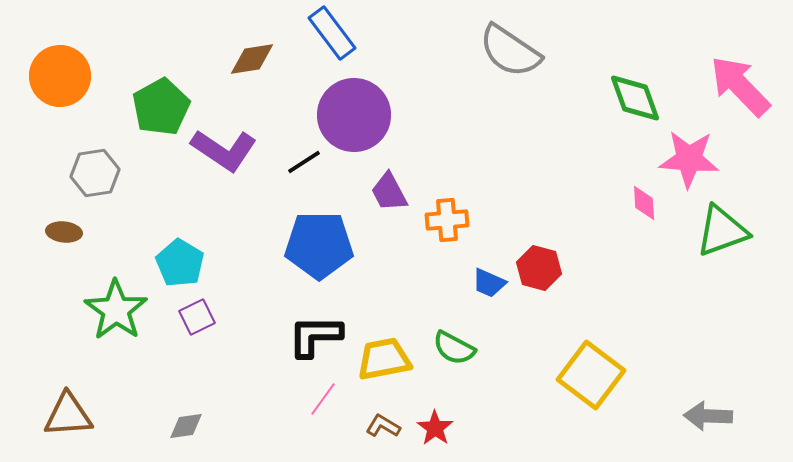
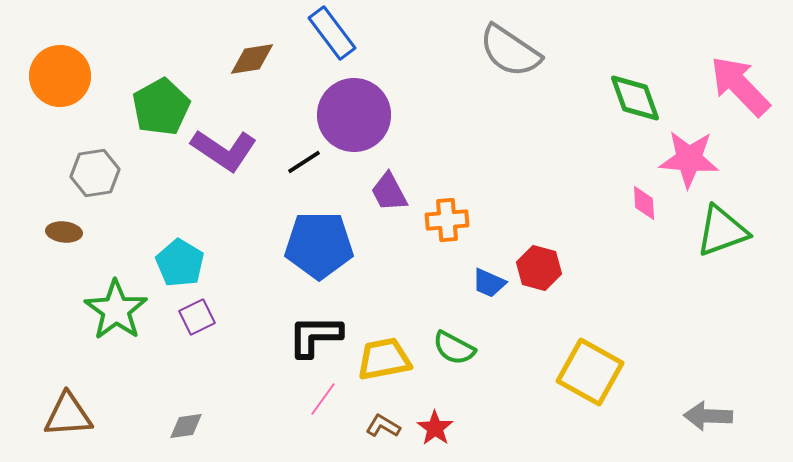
yellow square: moved 1 px left, 3 px up; rotated 8 degrees counterclockwise
